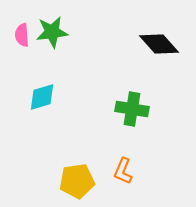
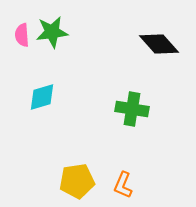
orange L-shape: moved 14 px down
